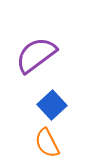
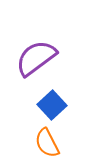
purple semicircle: moved 3 px down
